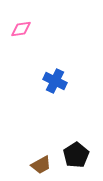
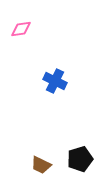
black pentagon: moved 4 px right, 4 px down; rotated 15 degrees clockwise
brown trapezoid: rotated 55 degrees clockwise
